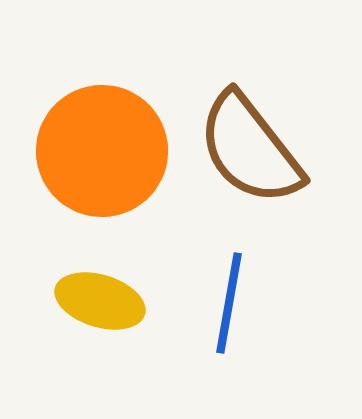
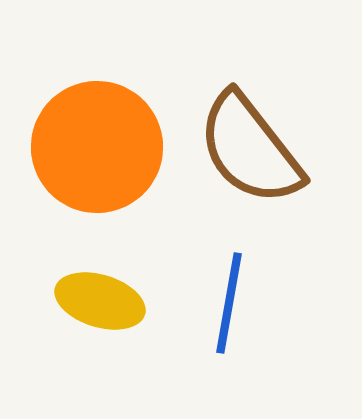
orange circle: moved 5 px left, 4 px up
